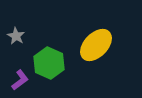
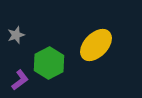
gray star: moved 1 px up; rotated 24 degrees clockwise
green hexagon: rotated 8 degrees clockwise
